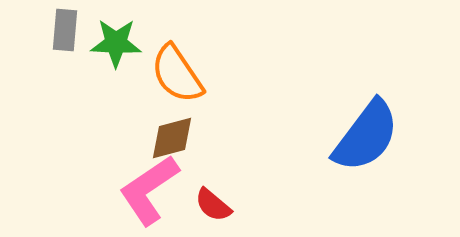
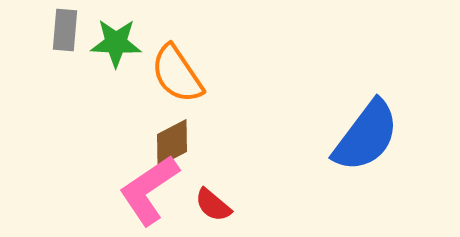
brown diamond: moved 5 px down; rotated 12 degrees counterclockwise
